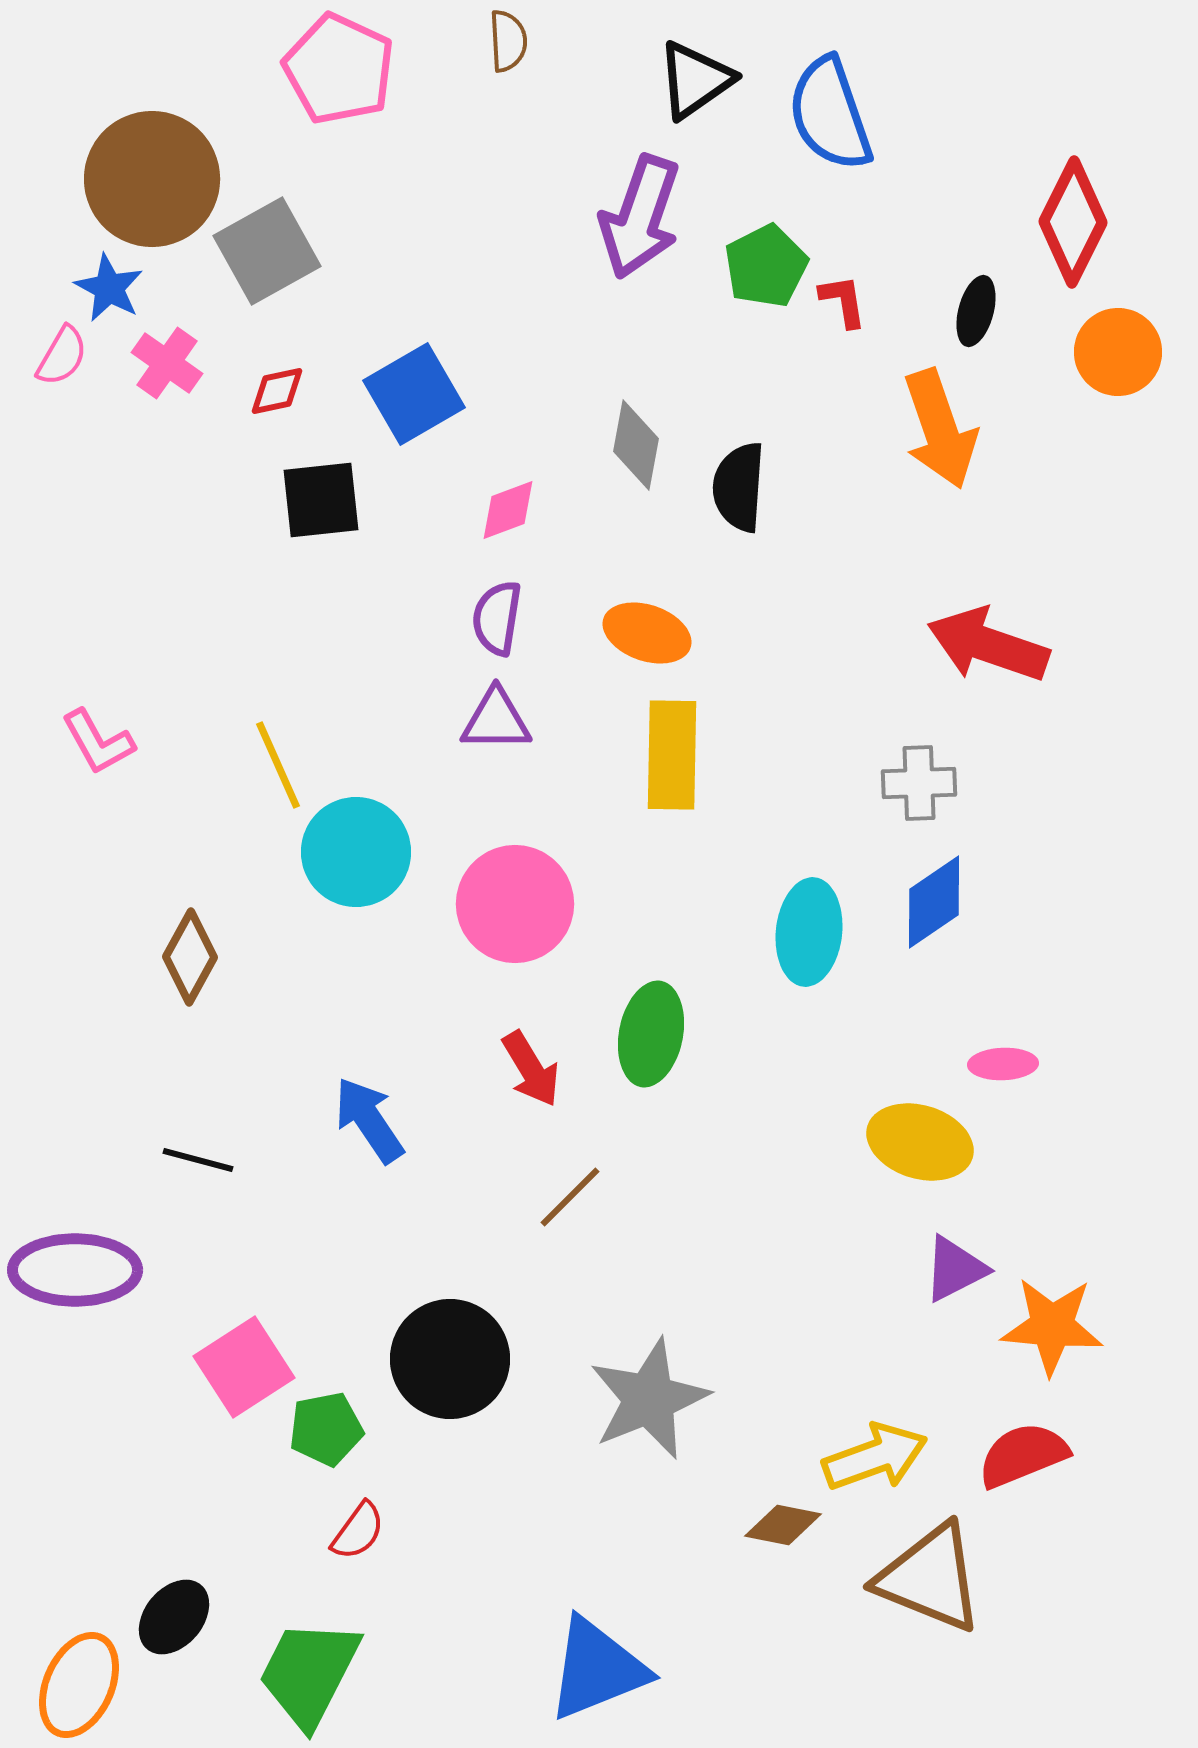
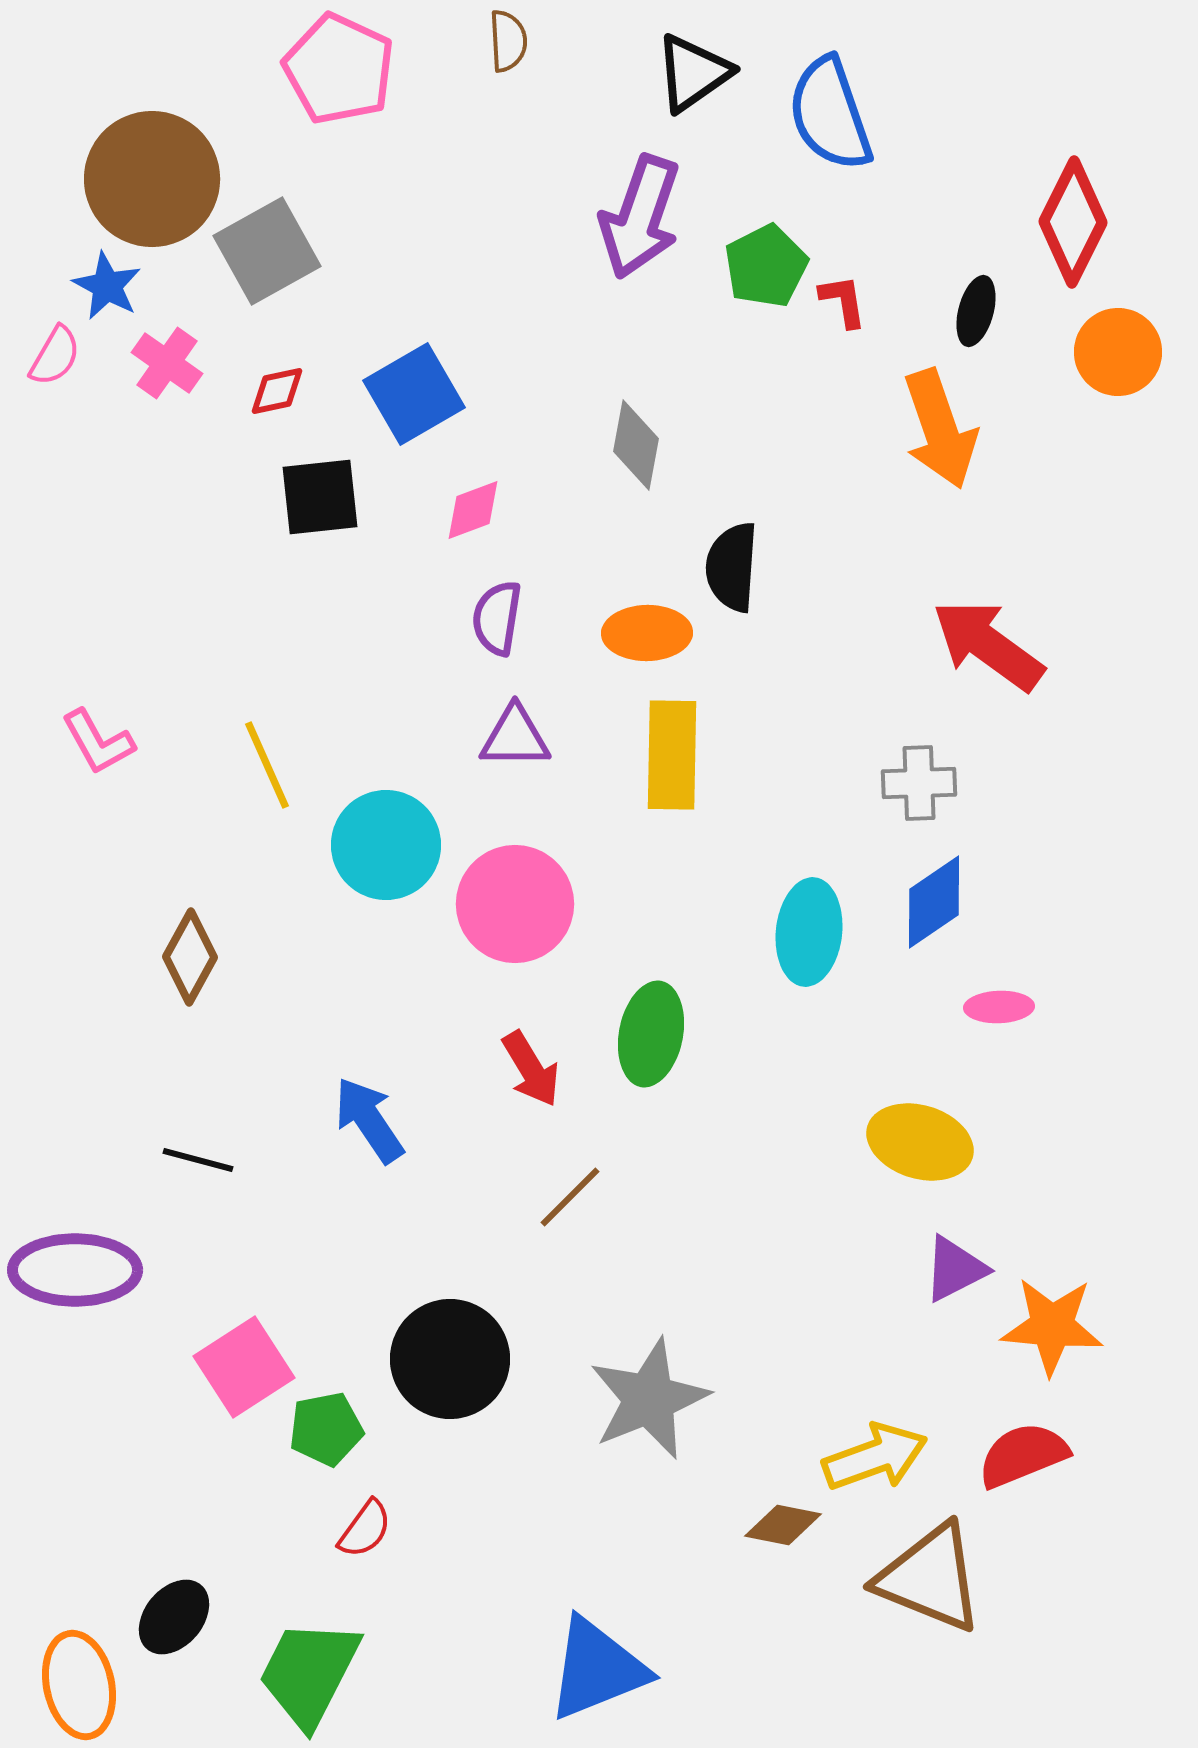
black triangle at (695, 80): moved 2 px left, 7 px up
blue star at (109, 288): moved 2 px left, 2 px up
pink semicircle at (62, 356): moved 7 px left
black semicircle at (739, 487): moved 7 px left, 80 px down
black square at (321, 500): moved 1 px left, 3 px up
pink diamond at (508, 510): moved 35 px left
orange ellipse at (647, 633): rotated 20 degrees counterclockwise
red arrow at (988, 645): rotated 17 degrees clockwise
purple triangle at (496, 720): moved 19 px right, 17 px down
yellow line at (278, 765): moved 11 px left
cyan circle at (356, 852): moved 30 px right, 7 px up
pink ellipse at (1003, 1064): moved 4 px left, 57 px up
red semicircle at (358, 1531): moved 7 px right, 2 px up
orange ellipse at (79, 1685): rotated 36 degrees counterclockwise
